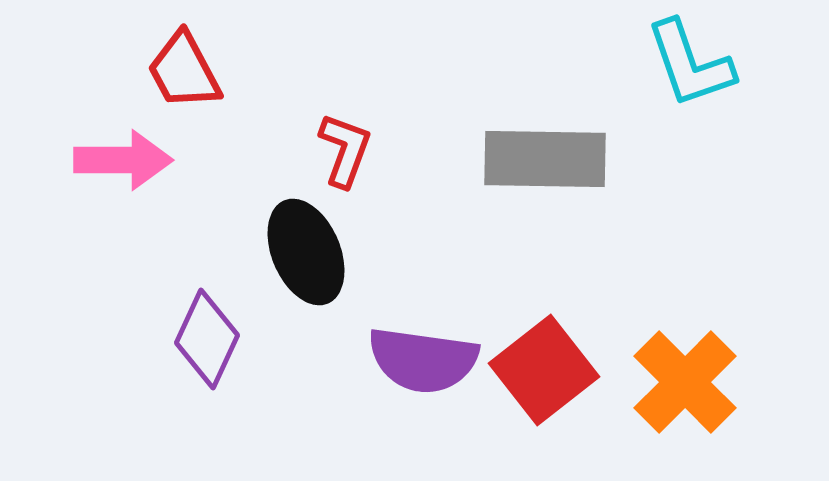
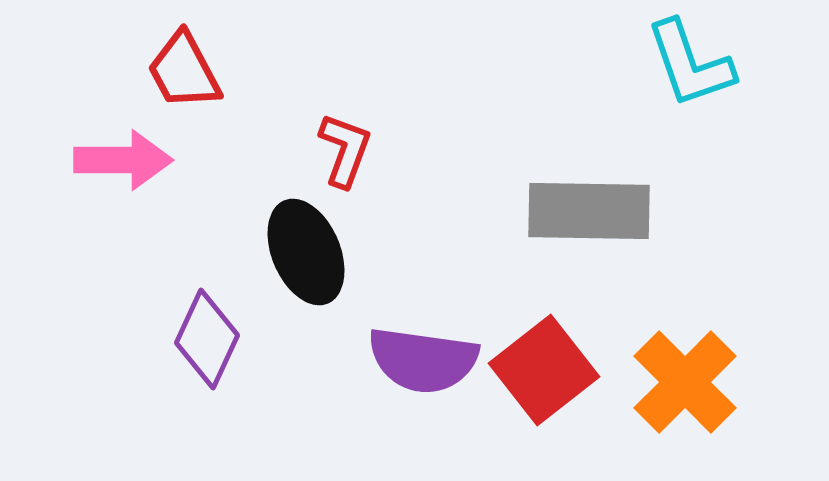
gray rectangle: moved 44 px right, 52 px down
